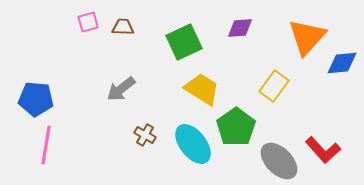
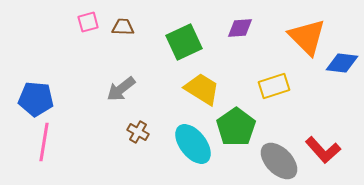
orange triangle: rotated 27 degrees counterclockwise
blue diamond: rotated 12 degrees clockwise
yellow rectangle: rotated 36 degrees clockwise
brown cross: moved 7 px left, 3 px up
pink line: moved 2 px left, 3 px up
